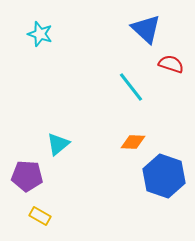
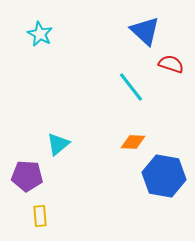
blue triangle: moved 1 px left, 2 px down
cyan star: rotated 10 degrees clockwise
blue hexagon: rotated 9 degrees counterclockwise
yellow rectangle: rotated 55 degrees clockwise
